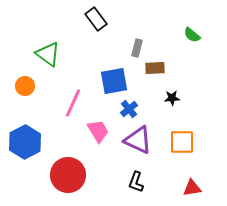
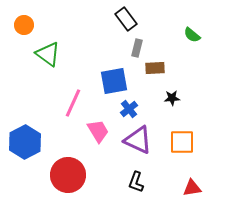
black rectangle: moved 30 px right
orange circle: moved 1 px left, 61 px up
